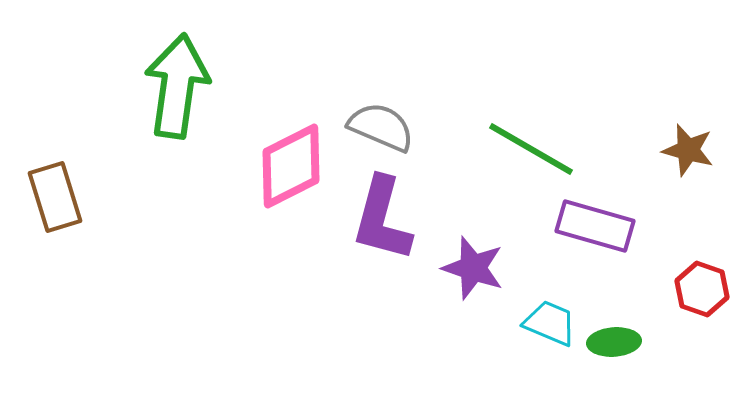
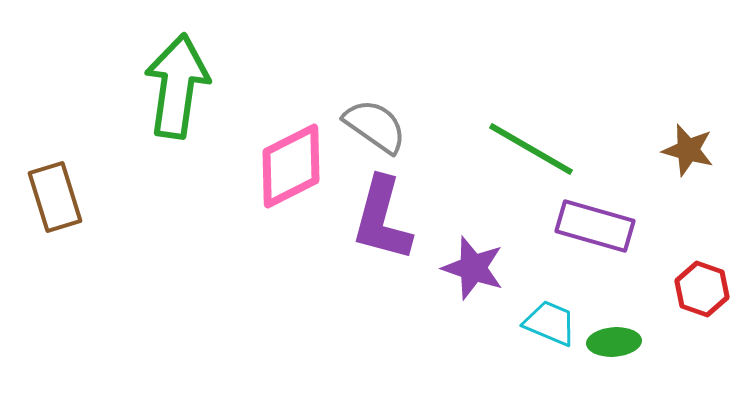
gray semicircle: moved 6 px left, 1 px up; rotated 12 degrees clockwise
